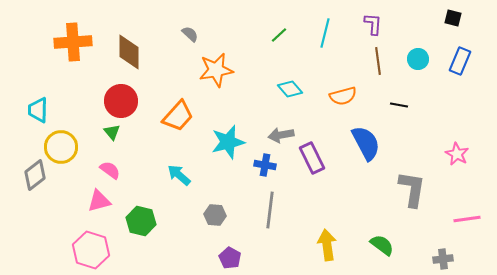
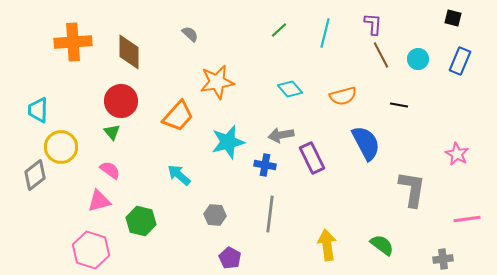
green line: moved 5 px up
brown line: moved 3 px right, 6 px up; rotated 20 degrees counterclockwise
orange star: moved 1 px right, 12 px down
gray line: moved 4 px down
